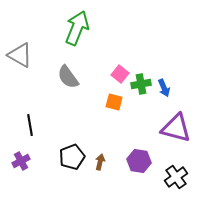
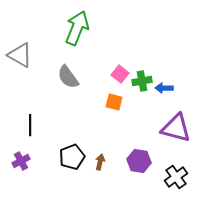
green cross: moved 1 px right, 3 px up
blue arrow: rotated 114 degrees clockwise
black line: rotated 10 degrees clockwise
